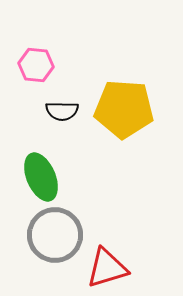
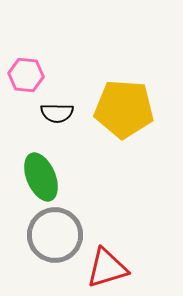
pink hexagon: moved 10 px left, 10 px down
black semicircle: moved 5 px left, 2 px down
